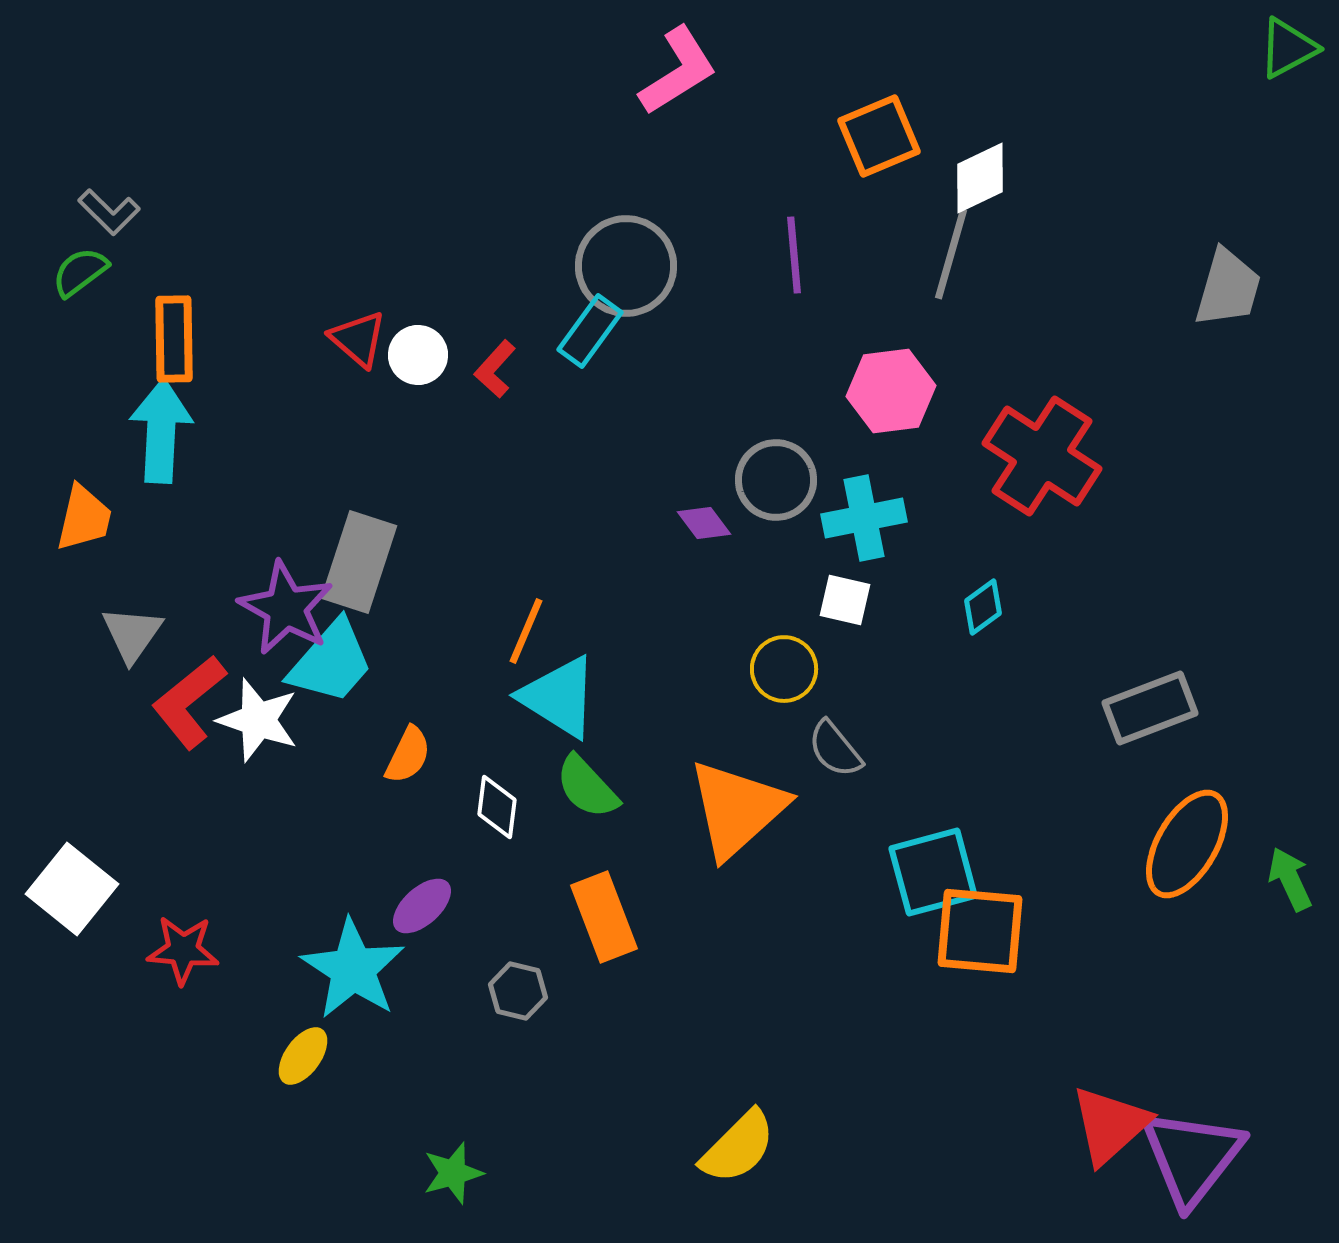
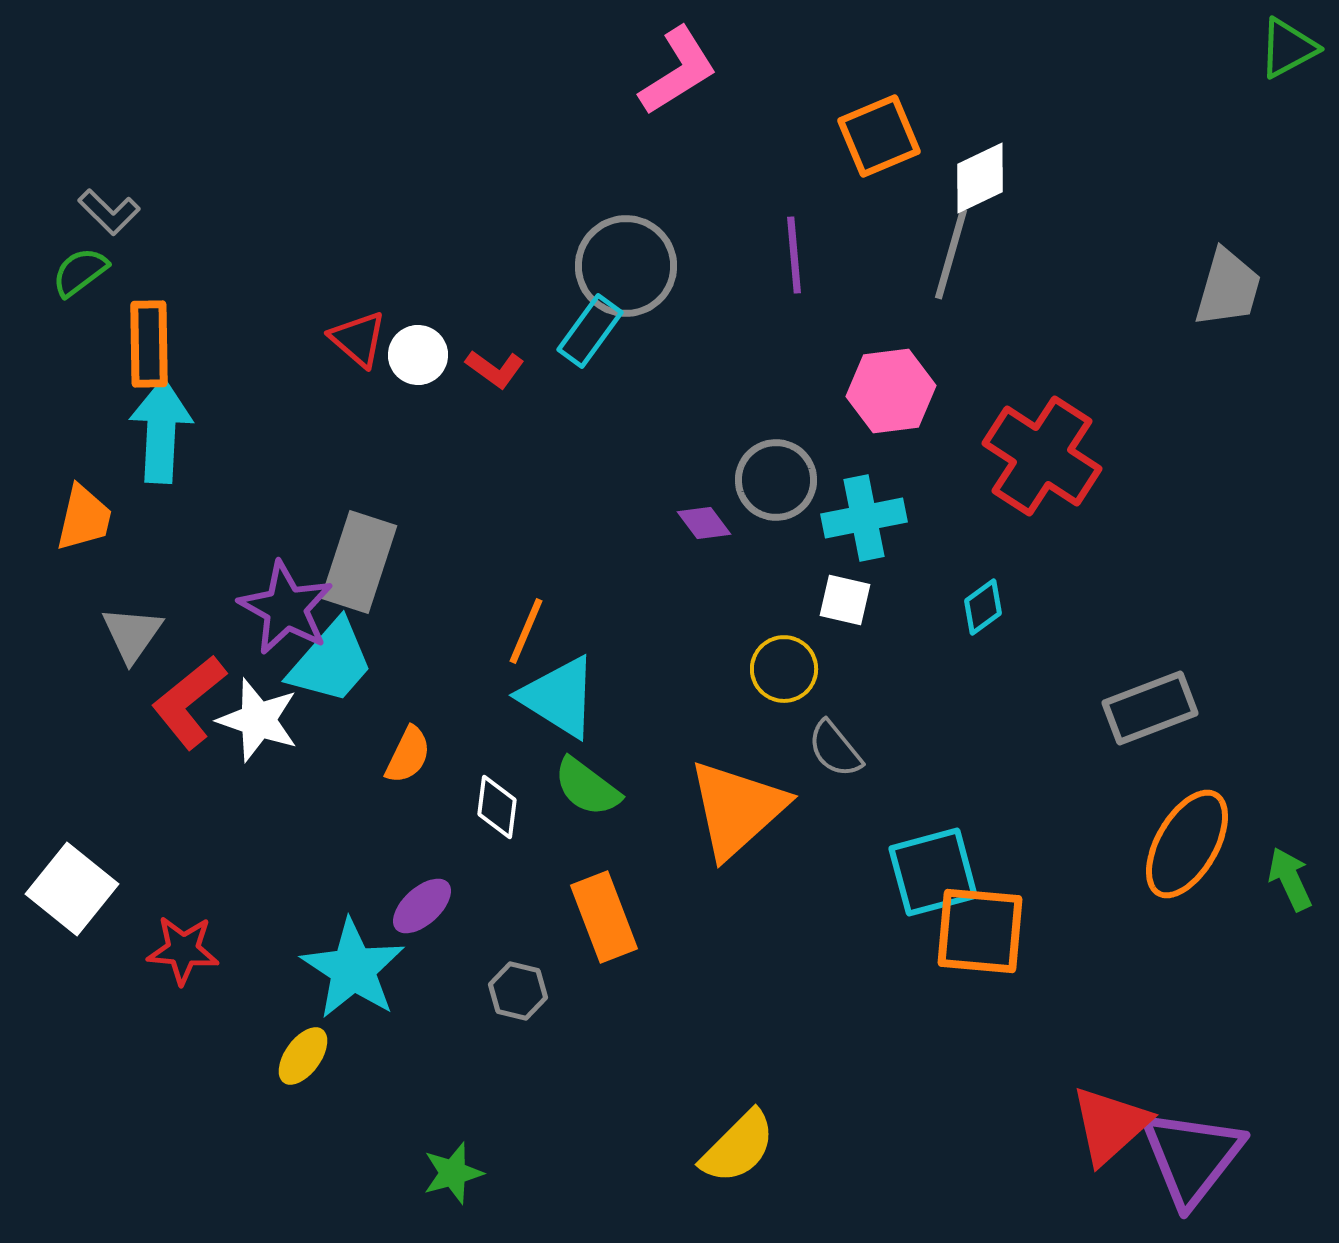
orange rectangle at (174, 339): moved 25 px left, 5 px down
red L-shape at (495, 369): rotated 96 degrees counterclockwise
green semicircle at (587, 787): rotated 10 degrees counterclockwise
